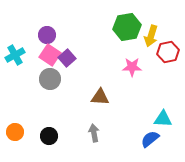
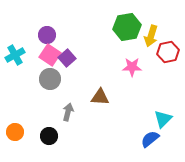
cyan triangle: rotated 48 degrees counterclockwise
gray arrow: moved 26 px left, 21 px up; rotated 24 degrees clockwise
